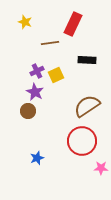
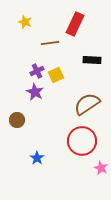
red rectangle: moved 2 px right
black rectangle: moved 5 px right
brown semicircle: moved 2 px up
brown circle: moved 11 px left, 9 px down
blue star: rotated 16 degrees counterclockwise
pink star: rotated 24 degrees clockwise
